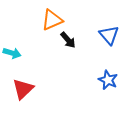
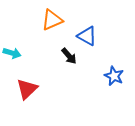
blue triangle: moved 22 px left, 1 px down; rotated 20 degrees counterclockwise
black arrow: moved 1 px right, 16 px down
blue star: moved 6 px right, 4 px up
red triangle: moved 4 px right
